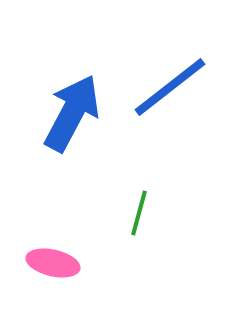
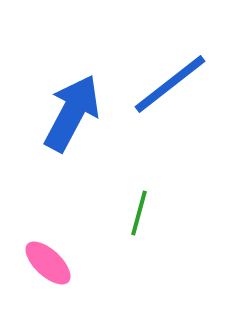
blue line: moved 3 px up
pink ellipse: moved 5 px left; rotated 30 degrees clockwise
